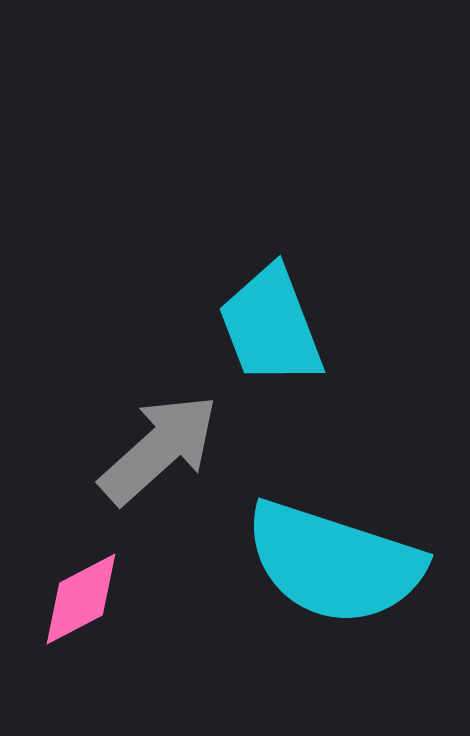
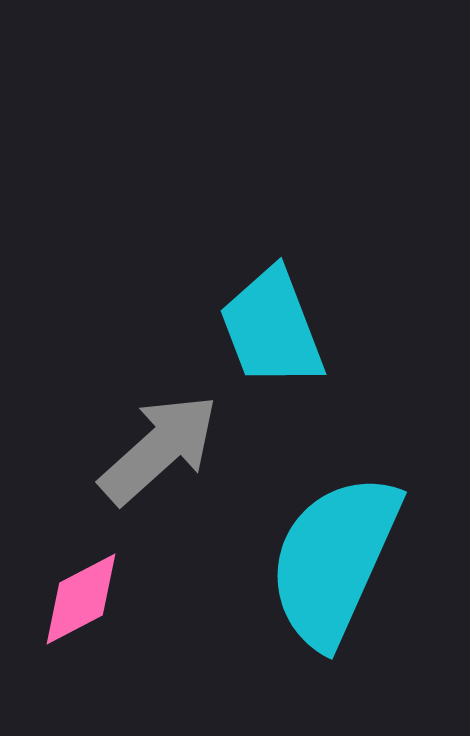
cyan trapezoid: moved 1 px right, 2 px down
cyan semicircle: moved 3 px up; rotated 96 degrees clockwise
